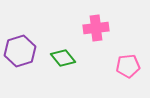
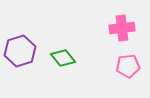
pink cross: moved 26 px right
